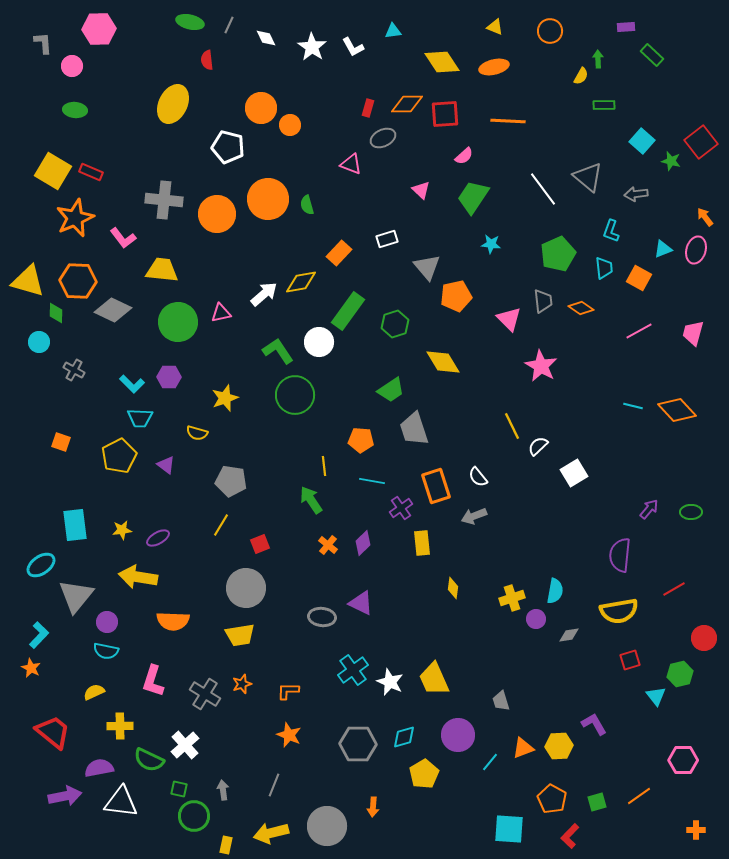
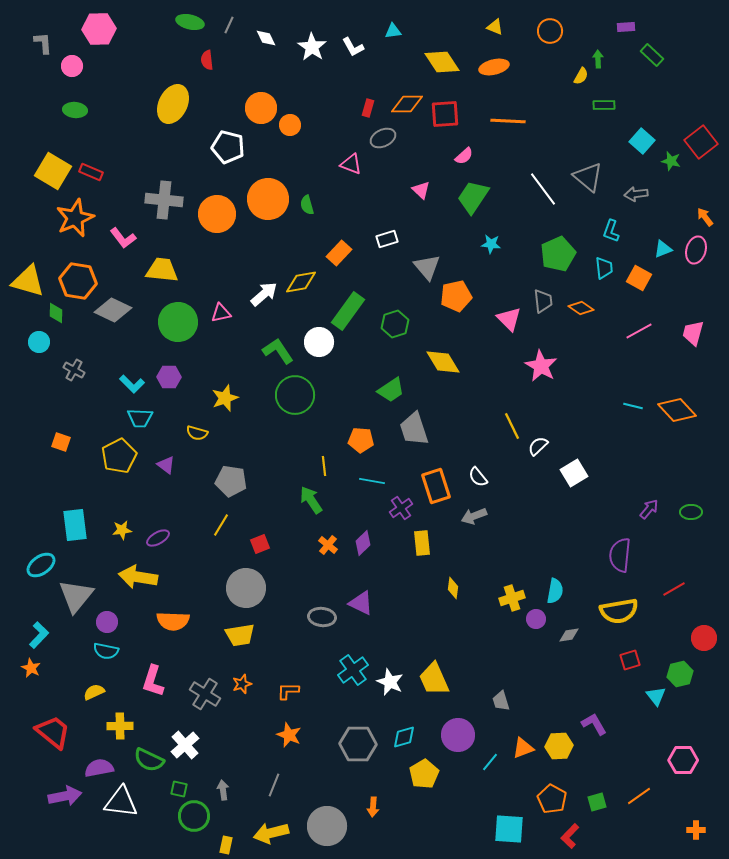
orange hexagon at (78, 281): rotated 6 degrees clockwise
